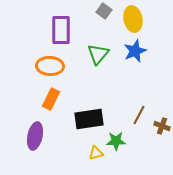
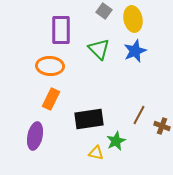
green triangle: moved 1 px right, 5 px up; rotated 25 degrees counterclockwise
green star: rotated 24 degrees counterclockwise
yellow triangle: rotated 28 degrees clockwise
